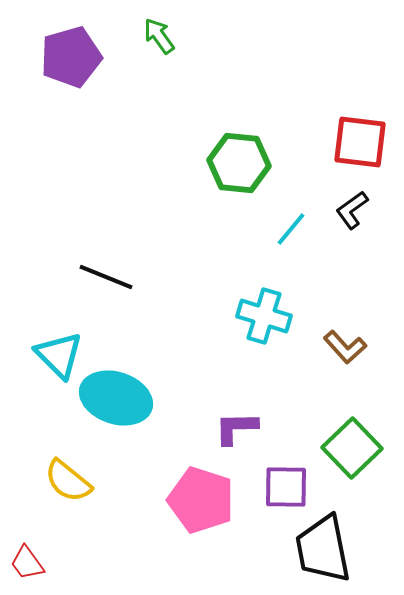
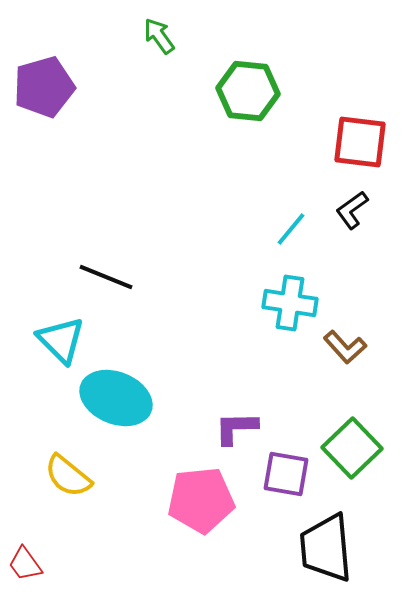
purple pentagon: moved 27 px left, 30 px down
green hexagon: moved 9 px right, 72 px up
cyan cross: moved 26 px right, 13 px up; rotated 8 degrees counterclockwise
cyan triangle: moved 2 px right, 15 px up
cyan ellipse: rotated 4 degrees clockwise
yellow semicircle: moved 5 px up
purple square: moved 13 px up; rotated 9 degrees clockwise
pink pentagon: rotated 24 degrees counterclockwise
black trapezoid: moved 3 px right, 1 px up; rotated 6 degrees clockwise
red trapezoid: moved 2 px left, 1 px down
